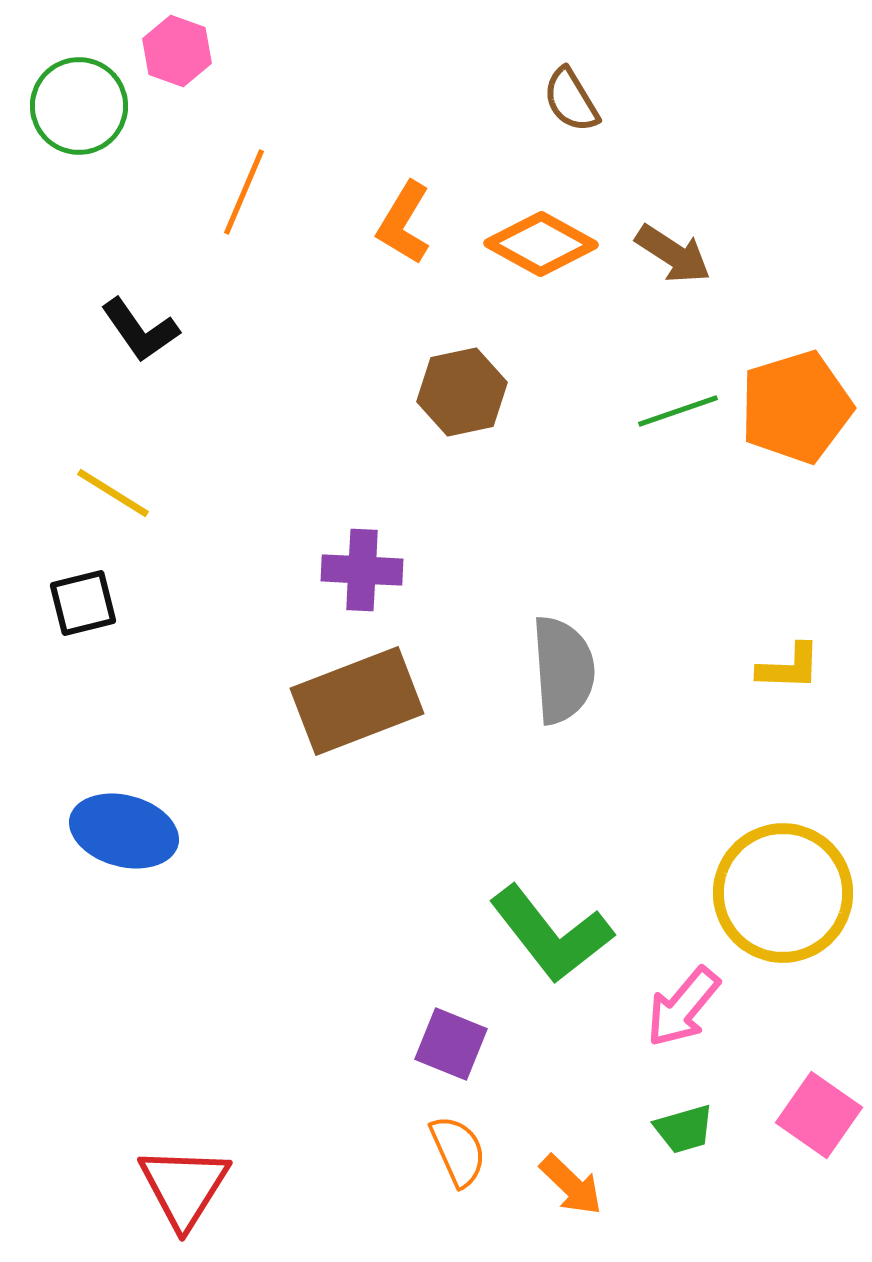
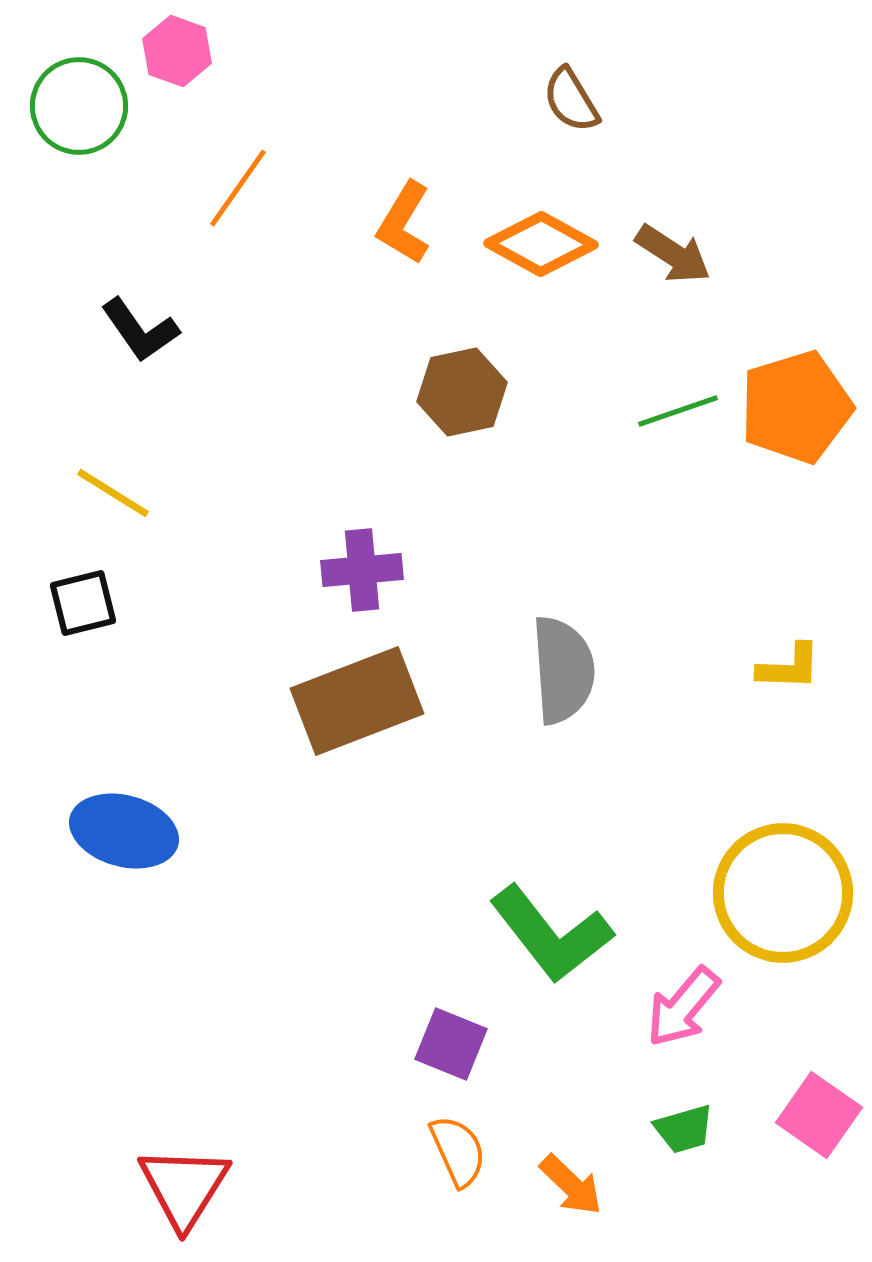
orange line: moved 6 px left, 4 px up; rotated 12 degrees clockwise
purple cross: rotated 8 degrees counterclockwise
